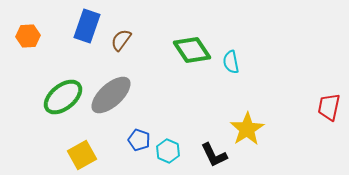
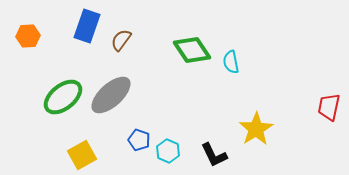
yellow star: moved 9 px right
